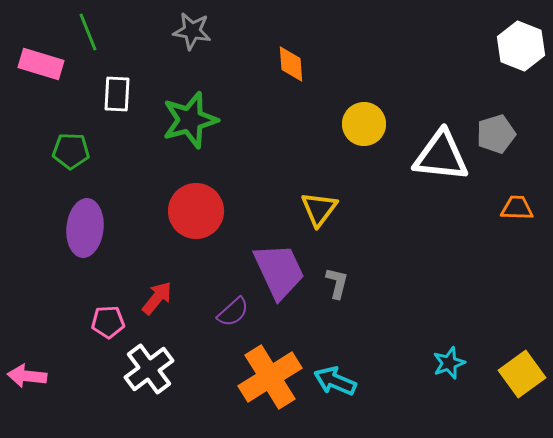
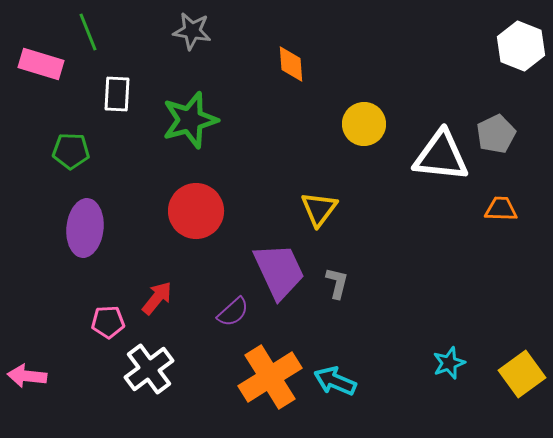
gray pentagon: rotated 9 degrees counterclockwise
orange trapezoid: moved 16 px left, 1 px down
